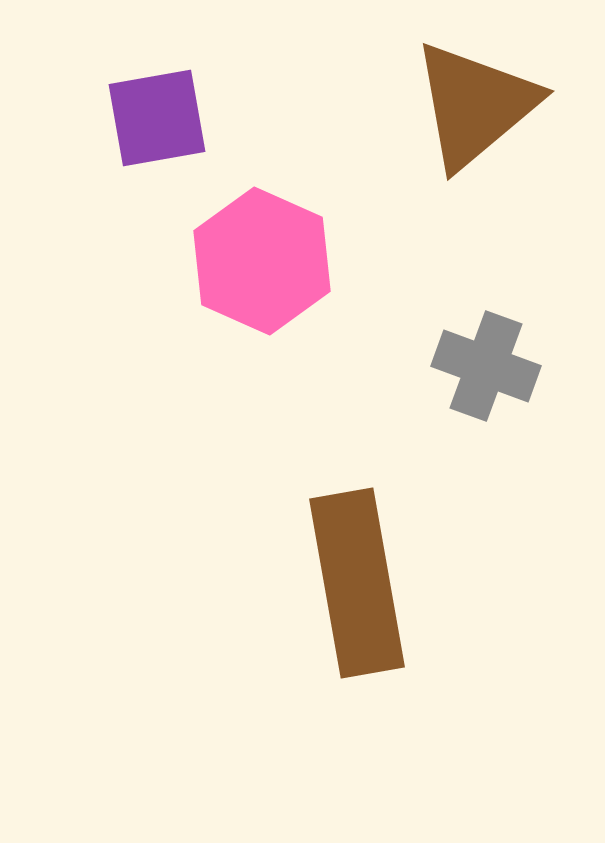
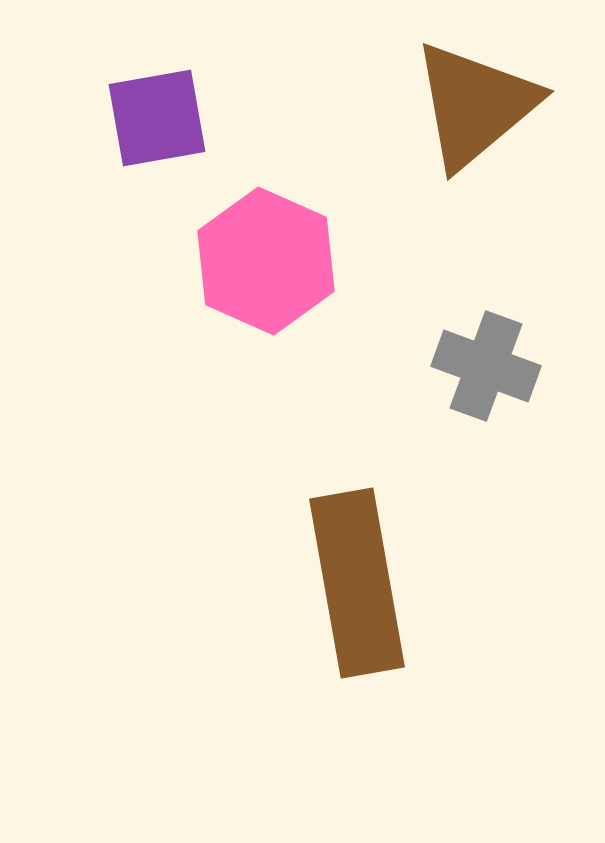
pink hexagon: moved 4 px right
